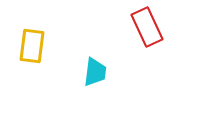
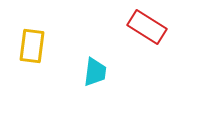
red rectangle: rotated 33 degrees counterclockwise
